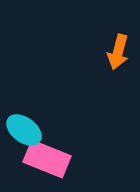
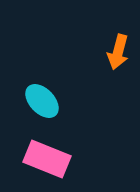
cyan ellipse: moved 18 px right, 29 px up; rotated 9 degrees clockwise
